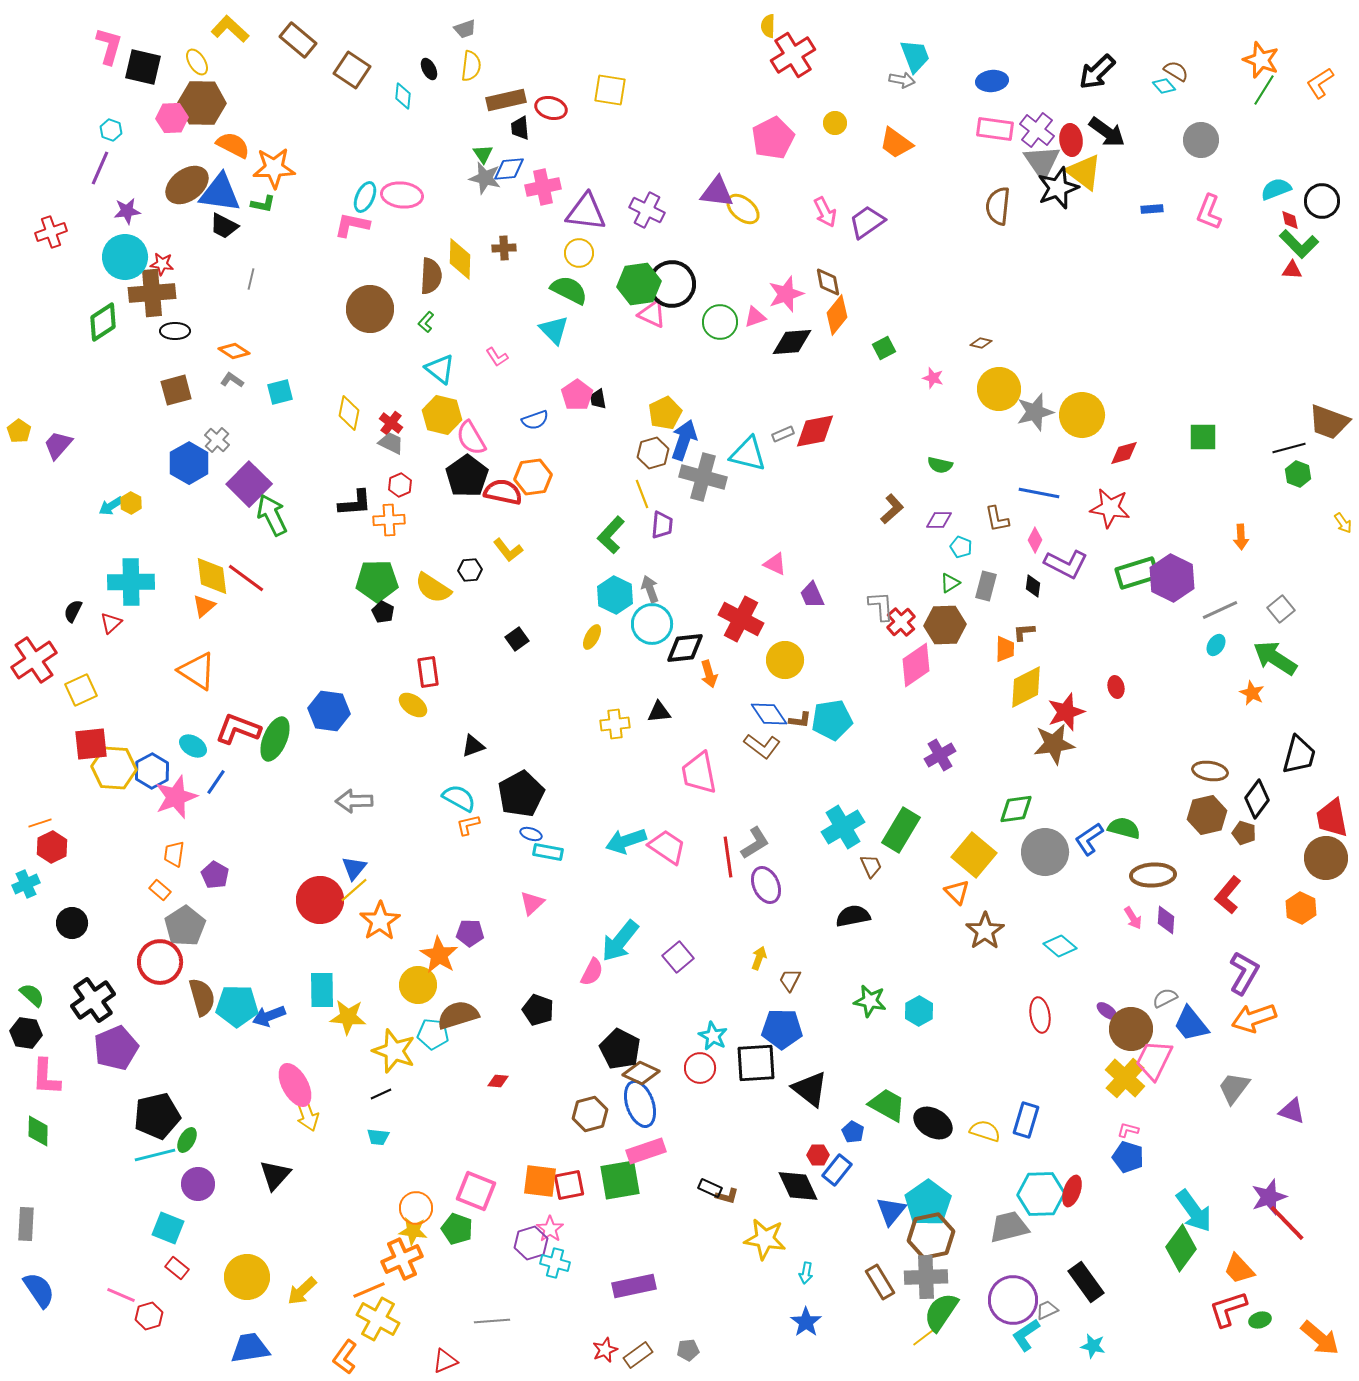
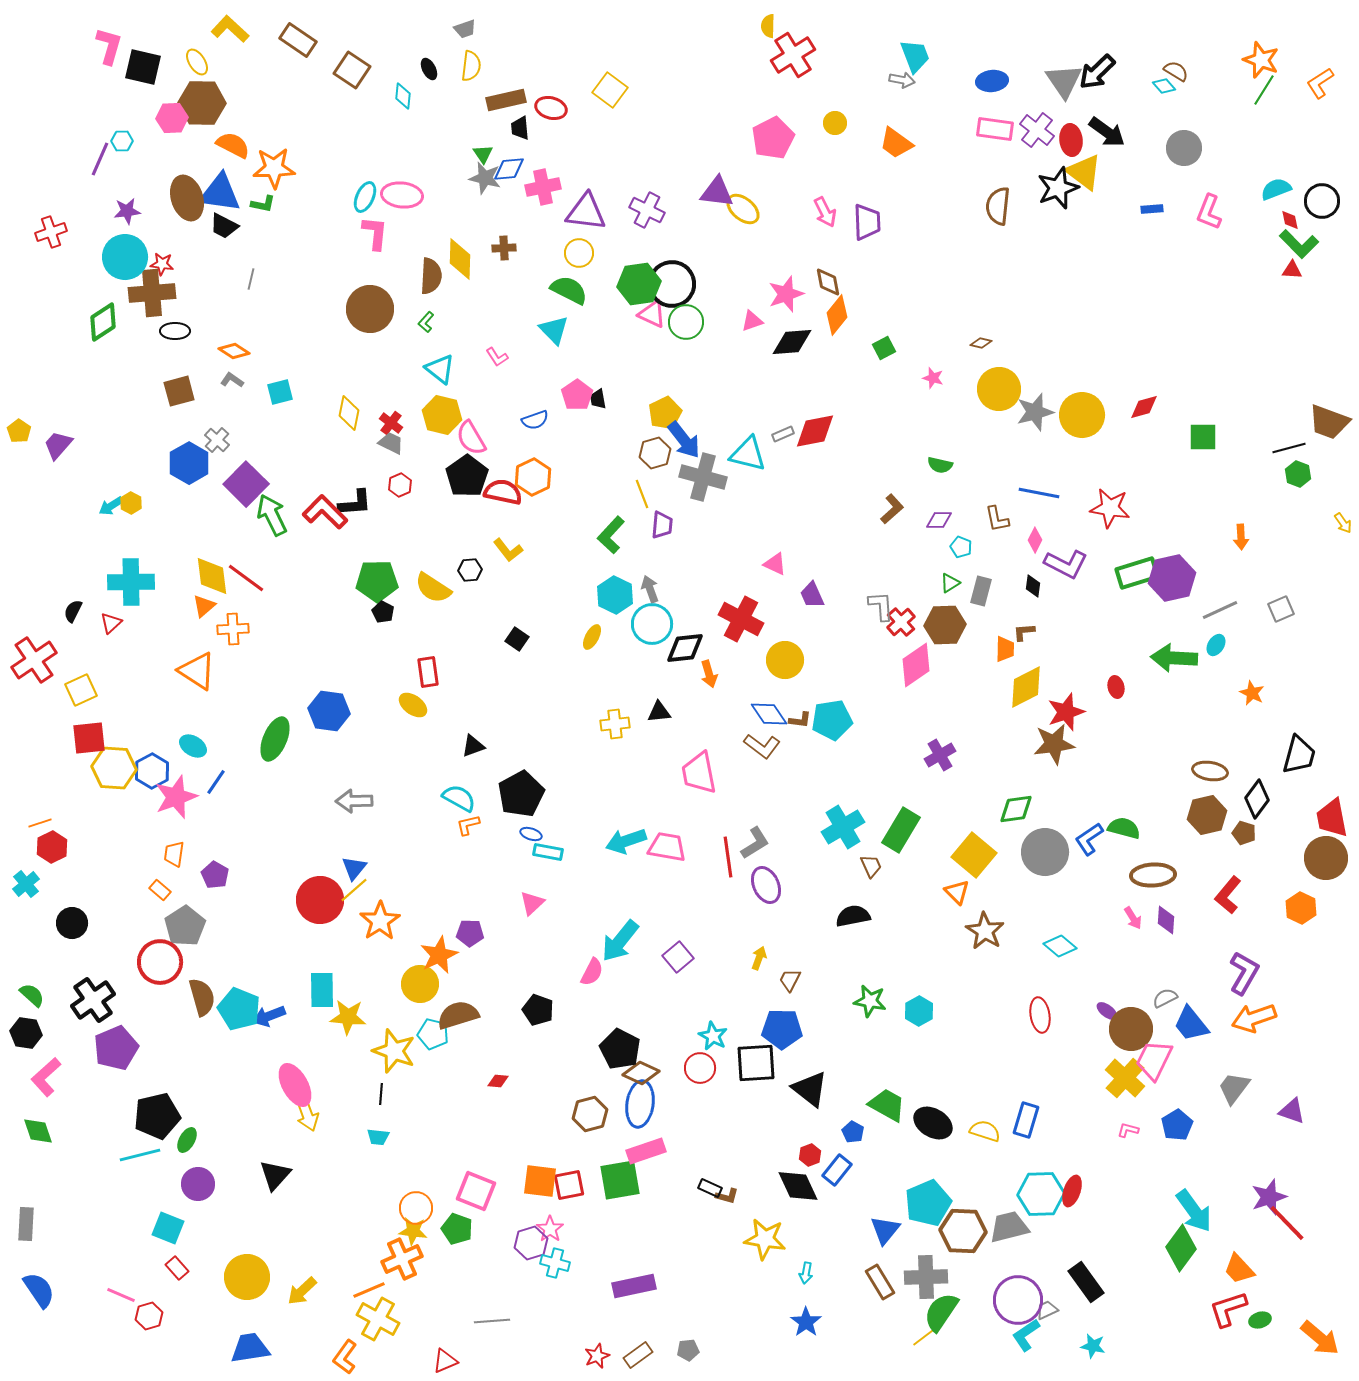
brown rectangle at (298, 40): rotated 6 degrees counterclockwise
yellow square at (610, 90): rotated 28 degrees clockwise
cyan hexagon at (111, 130): moved 11 px right, 11 px down; rotated 20 degrees counterclockwise
gray circle at (1201, 140): moved 17 px left, 8 px down
gray triangle at (1042, 162): moved 22 px right, 81 px up
purple line at (100, 168): moved 9 px up
brown ellipse at (187, 185): moved 13 px down; rotated 72 degrees counterclockwise
purple trapezoid at (867, 222): rotated 123 degrees clockwise
pink L-shape at (352, 225): moved 23 px right, 8 px down; rotated 84 degrees clockwise
pink triangle at (755, 317): moved 3 px left, 4 px down
green circle at (720, 322): moved 34 px left
brown square at (176, 390): moved 3 px right, 1 px down
blue arrow at (684, 440): rotated 123 degrees clockwise
brown hexagon at (653, 453): moved 2 px right
red diamond at (1124, 453): moved 20 px right, 46 px up
orange hexagon at (533, 477): rotated 18 degrees counterclockwise
purple square at (249, 484): moved 3 px left
orange cross at (389, 520): moved 156 px left, 109 px down
purple hexagon at (1172, 578): rotated 21 degrees clockwise
gray rectangle at (986, 586): moved 5 px left, 5 px down
gray square at (1281, 609): rotated 16 degrees clockwise
black square at (517, 639): rotated 20 degrees counterclockwise
green arrow at (1275, 658): moved 101 px left; rotated 30 degrees counterclockwise
red L-shape at (238, 729): moved 87 px right, 217 px up; rotated 24 degrees clockwise
red square at (91, 744): moved 2 px left, 6 px up
pink trapezoid at (667, 847): rotated 24 degrees counterclockwise
cyan cross at (26, 884): rotated 16 degrees counterclockwise
brown star at (985, 931): rotated 6 degrees counterclockwise
orange star at (439, 955): rotated 15 degrees clockwise
yellow circle at (418, 985): moved 2 px right, 1 px up
cyan pentagon at (237, 1006): moved 2 px right, 3 px down; rotated 21 degrees clockwise
cyan pentagon at (433, 1034): rotated 8 degrees clockwise
pink L-shape at (46, 1077): rotated 45 degrees clockwise
black line at (381, 1094): rotated 60 degrees counterclockwise
blue ellipse at (640, 1104): rotated 27 degrees clockwise
green diamond at (38, 1131): rotated 20 degrees counterclockwise
cyan line at (155, 1155): moved 15 px left
red hexagon at (818, 1155): moved 8 px left; rotated 20 degrees counterclockwise
blue pentagon at (1128, 1157): moved 49 px right, 32 px up; rotated 24 degrees clockwise
cyan pentagon at (928, 1203): rotated 12 degrees clockwise
blue triangle at (891, 1211): moved 6 px left, 19 px down
brown hexagon at (931, 1236): moved 32 px right, 5 px up; rotated 15 degrees clockwise
red rectangle at (177, 1268): rotated 10 degrees clockwise
purple circle at (1013, 1300): moved 5 px right
red star at (605, 1350): moved 8 px left, 6 px down
